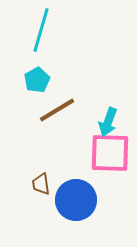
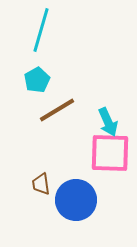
cyan arrow: rotated 44 degrees counterclockwise
